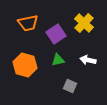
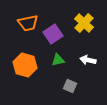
purple square: moved 3 px left
